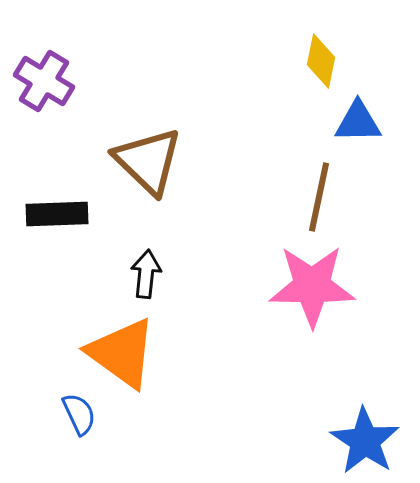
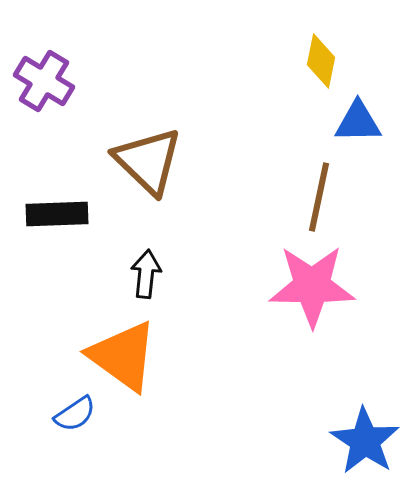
orange triangle: moved 1 px right, 3 px down
blue semicircle: moved 4 px left; rotated 81 degrees clockwise
